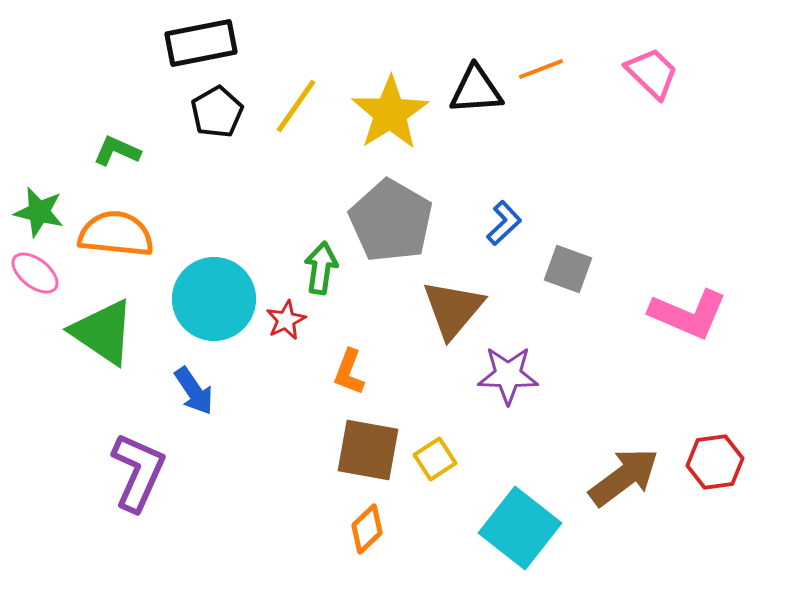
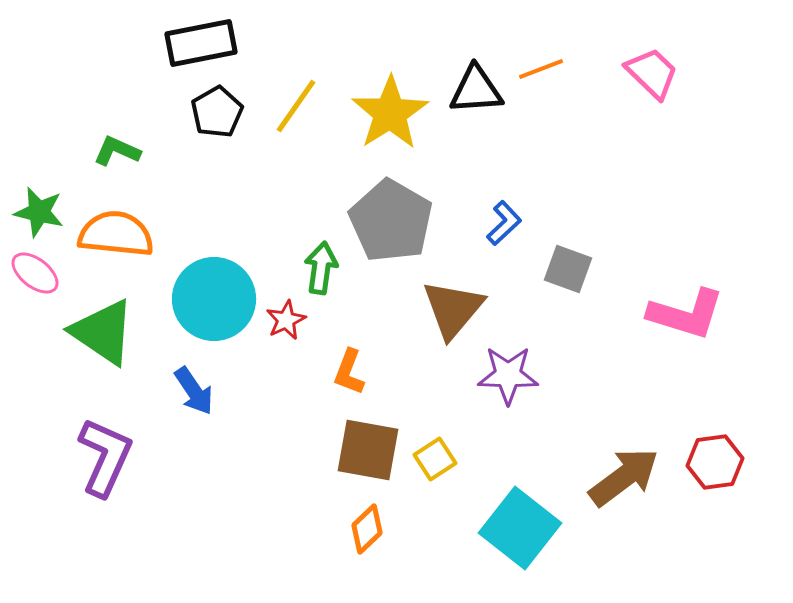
pink L-shape: moved 2 px left; rotated 6 degrees counterclockwise
purple L-shape: moved 33 px left, 15 px up
